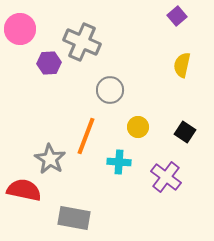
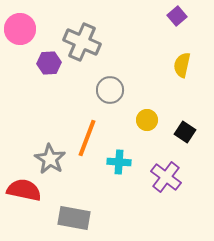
yellow circle: moved 9 px right, 7 px up
orange line: moved 1 px right, 2 px down
